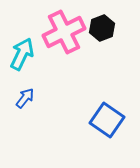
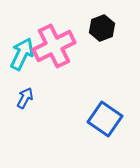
pink cross: moved 10 px left, 14 px down
blue arrow: rotated 10 degrees counterclockwise
blue square: moved 2 px left, 1 px up
